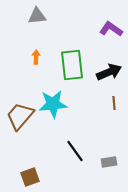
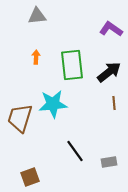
black arrow: rotated 15 degrees counterclockwise
brown trapezoid: moved 2 px down; rotated 24 degrees counterclockwise
